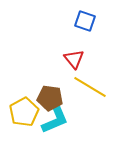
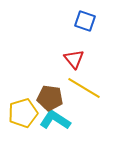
yellow line: moved 6 px left, 1 px down
yellow pentagon: moved 1 px left, 1 px down; rotated 12 degrees clockwise
cyan L-shape: rotated 124 degrees counterclockwise
